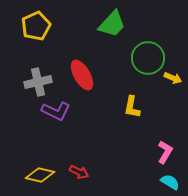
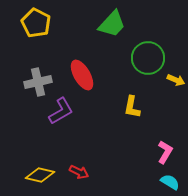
yellow pentagon: moved 3 px up; rotated 20 degrees counterclockwise
yellow arrow: moved 3 px right, 2 px down
purple L-shape: moved 5 px right; rotated 56 degrees counterclockwise
